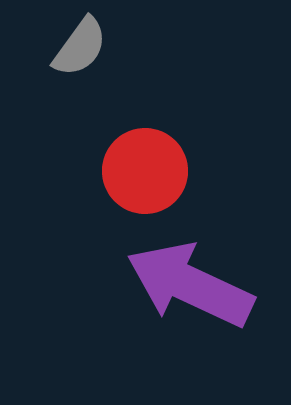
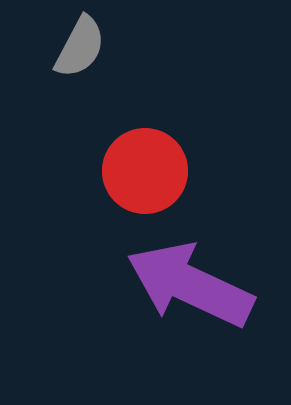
gray semicircle: rotated 8 degrees counterclockwise
